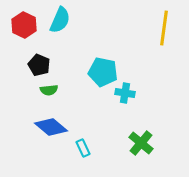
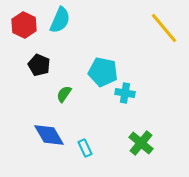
yellow line: rotated 48 degrees counterclockwise
green semicircle: moved 15 px right, 4 px down; rotated 132 degrees clockwise
blue diamond: moved 2 px left, 8 px down; rotated 20 degrees clockwise
cyan rectangle: moved 2 px right
